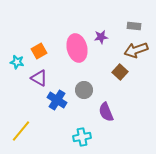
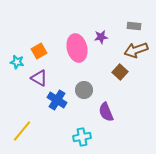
yellow line: moved 1 px right
